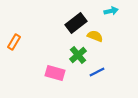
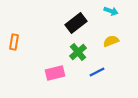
cyan arrow: rotated 32 degrees clockwise
yellow semicircle: moved 16 px right, 5 px down; rotated 42 degrees counterclockwise
orange rectangle: rotated 21 degrees counterclockwise
green cross: moved 3 px up
pink rectangle: rotated 30 degrees counterclockwise
